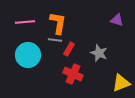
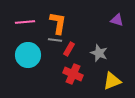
yellow triangle: moved 9 px left, 2 px up
